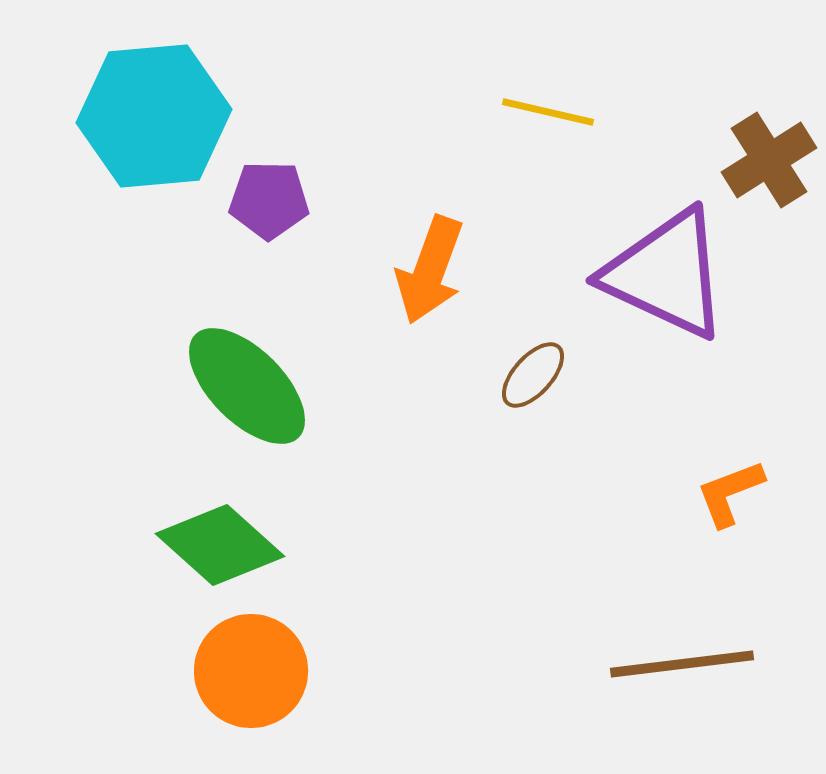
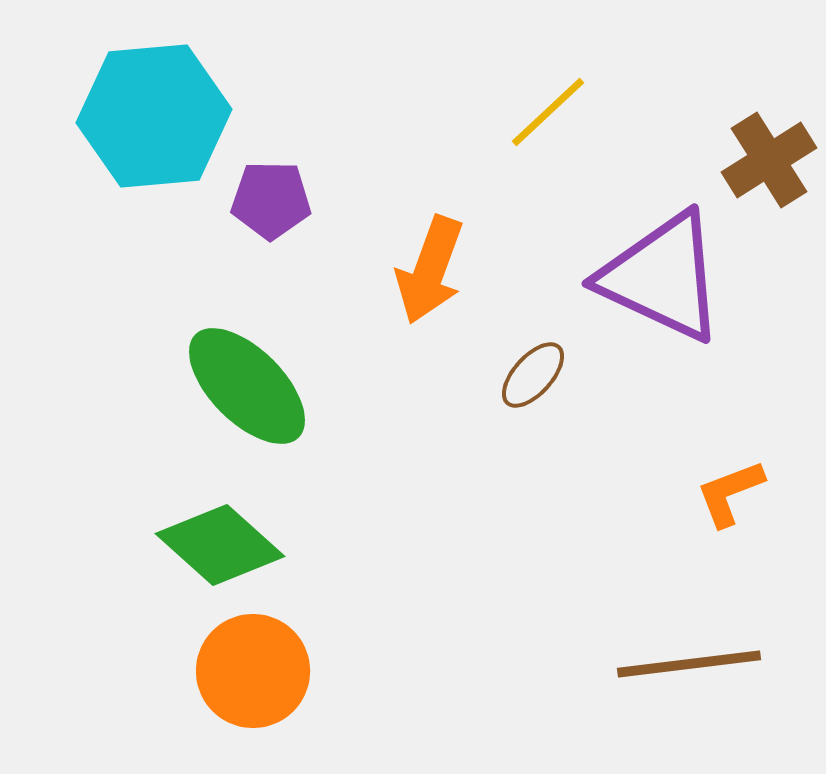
yellow line: rotated 56 degrees counterclockwise
purple pentagon: moved 2 px right
purple triangle: moved 4 px left, 3 px down
brown line: moved 7 px right
orange circle: moved 2 px right
